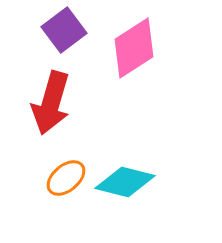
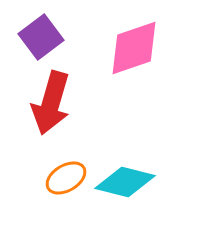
purple square: moved 23 px left, 7 px down
pink diamond: rotated 14 degrees clockwise
orange ellipse: rotated 9 degrees clockwise
